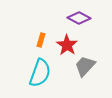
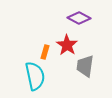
orange rectangle: moved 4 px right, 12 px down
gray trapezoid: rotated 35 degrees counterclockwise
cyan semicircle: moved 5 px left, 3 px down; rotated 32 degrees counterclockwise
